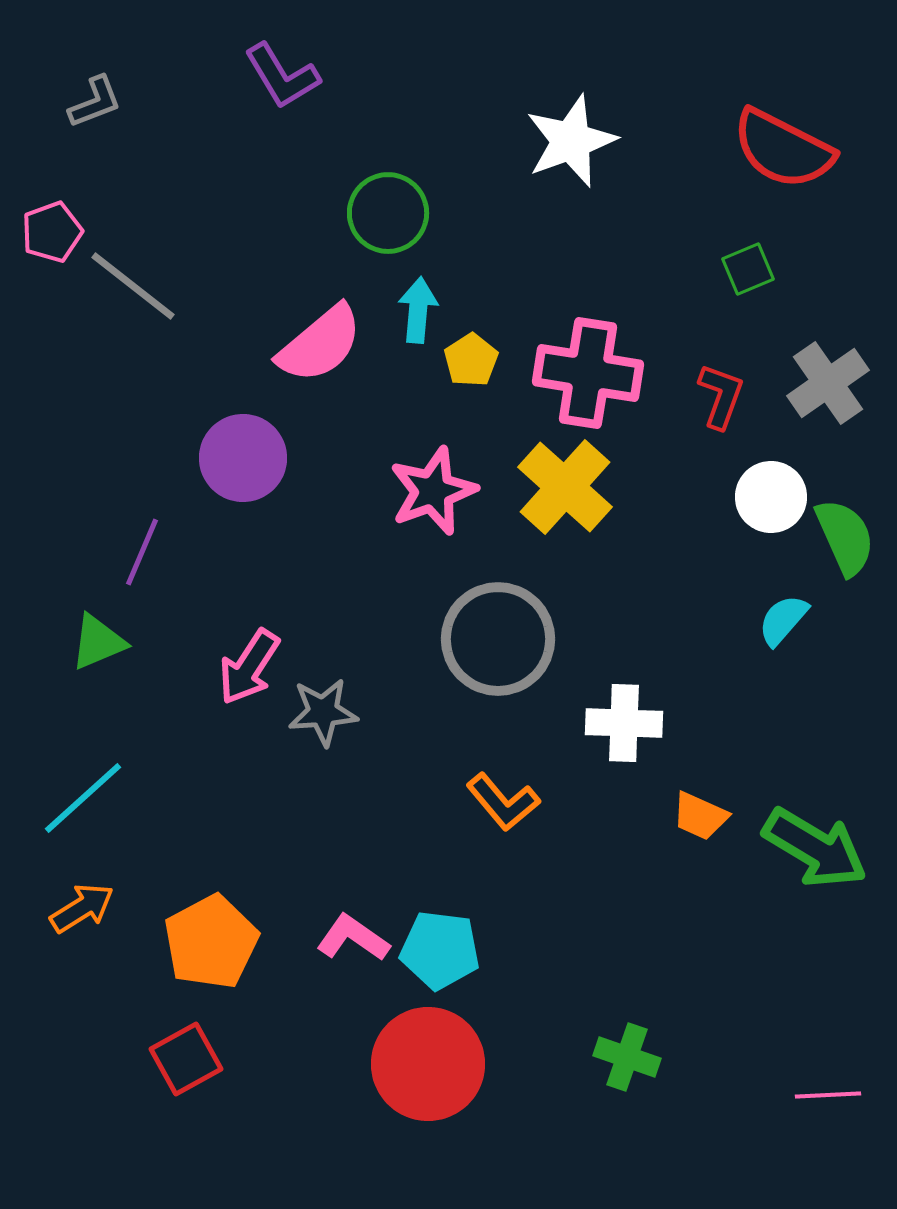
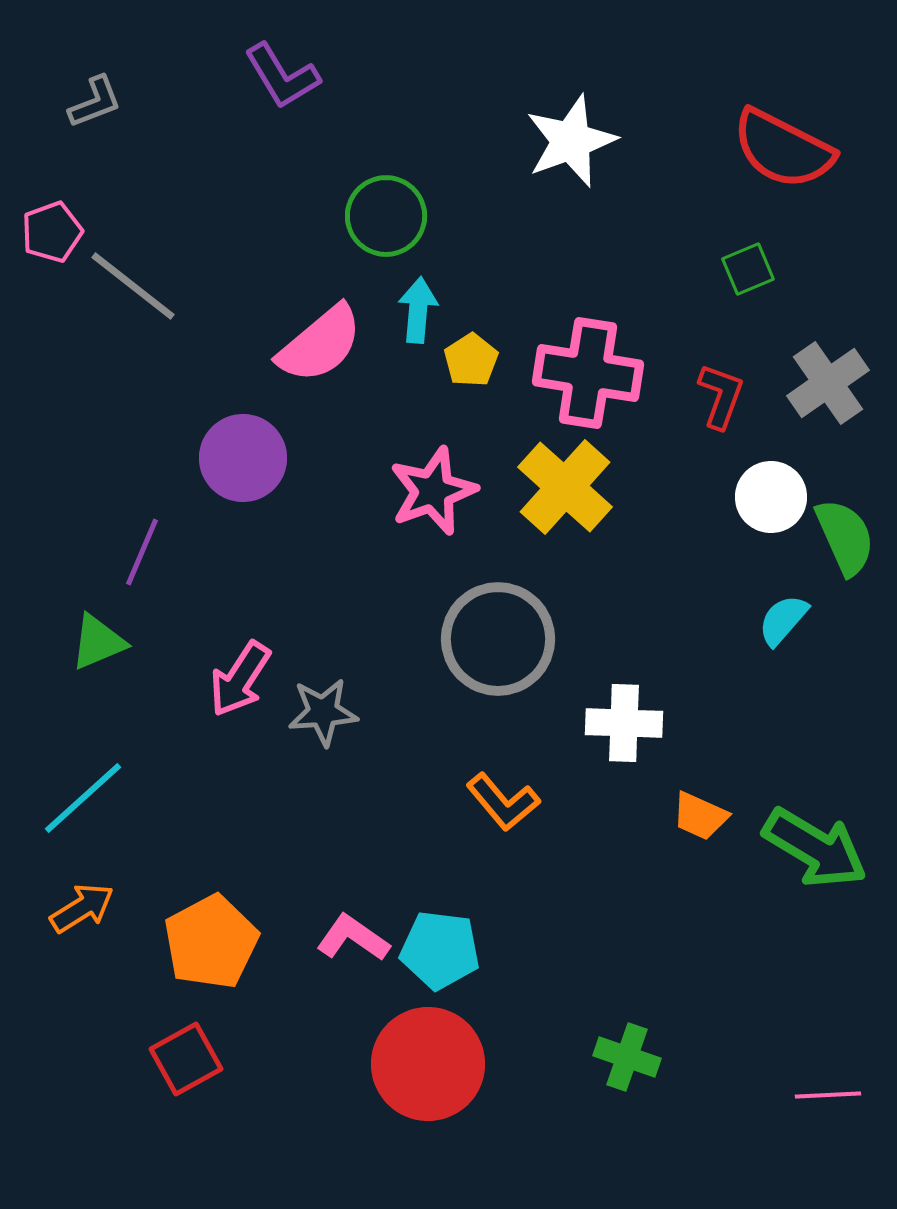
green circle: moved 2 px left, 3 px down
pink arrow: moved 9 px left, 12 px down
